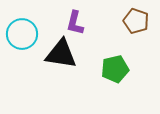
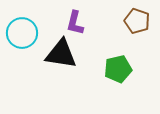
brown pentagon: moved 1 px right
cyan circle: moved 1 px up
green pentagon: moved 3 px right
